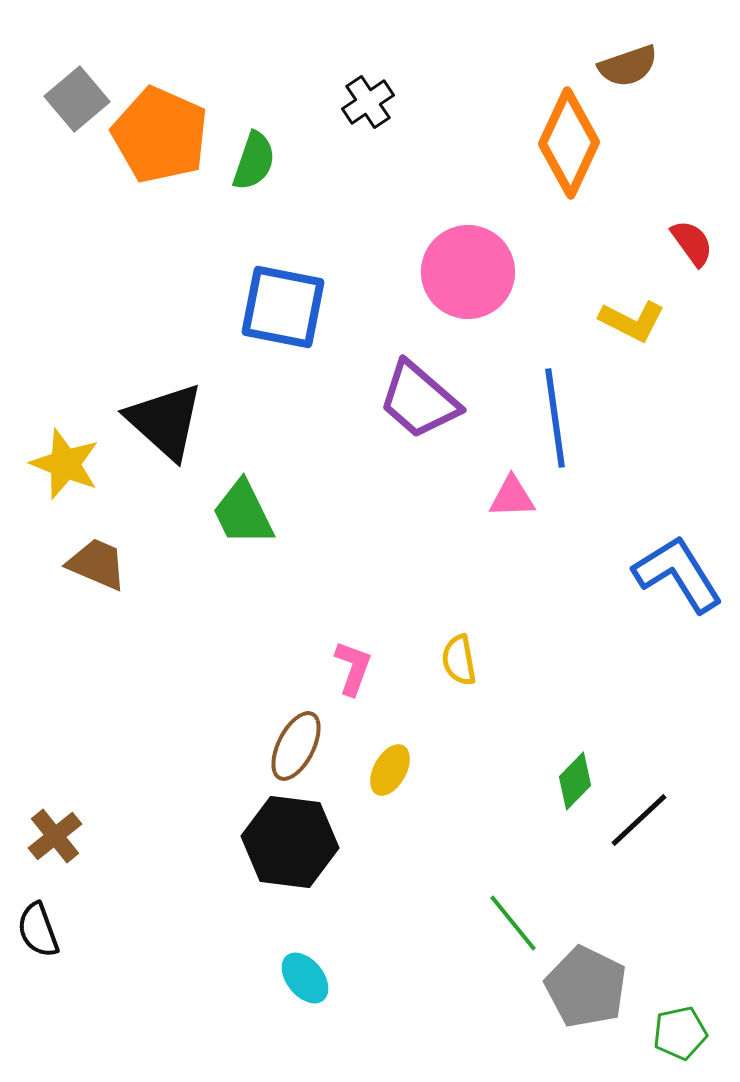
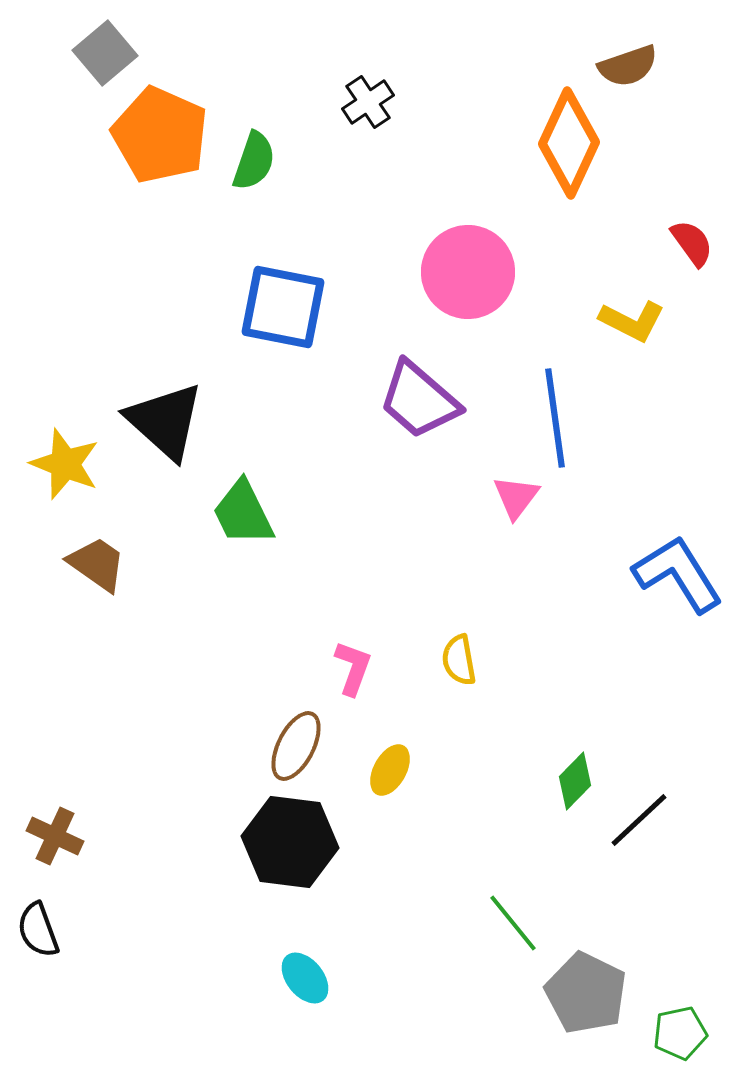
gray square: moved 28 px right, 46 px up
pink triangle: moved 4 px right; rotated 51 degrees counterclockwise
brown trapezoid: rotated 12 degrees clockwise
brown cross: rotated 26 degrees counterclockwise
gray pentagon: moved 6 px down
